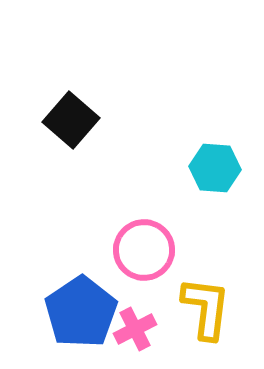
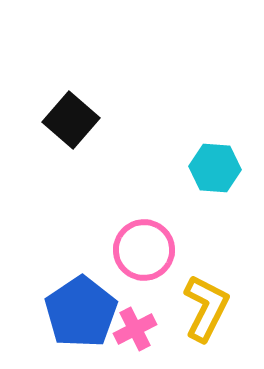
yellow L-shape: rotated 20 degrees clockwise
